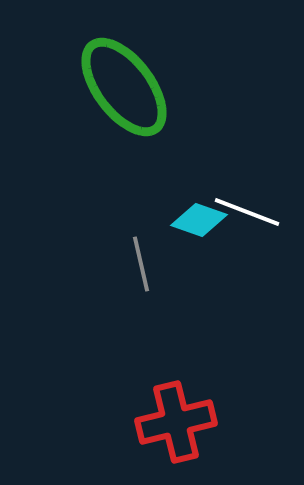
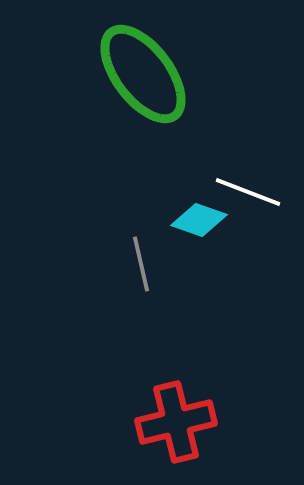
green ellipse: moved 19 px right, 13 px up
white line: moved 1 px right, 20 px up
